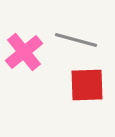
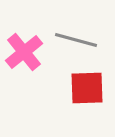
red square: moved 3 px down
